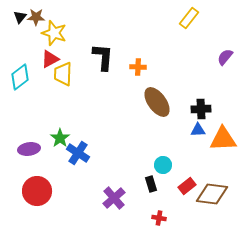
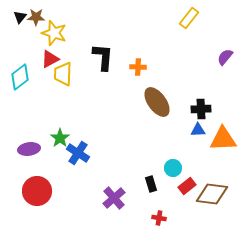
cyan circle: moved 10 px right, 3 px down
